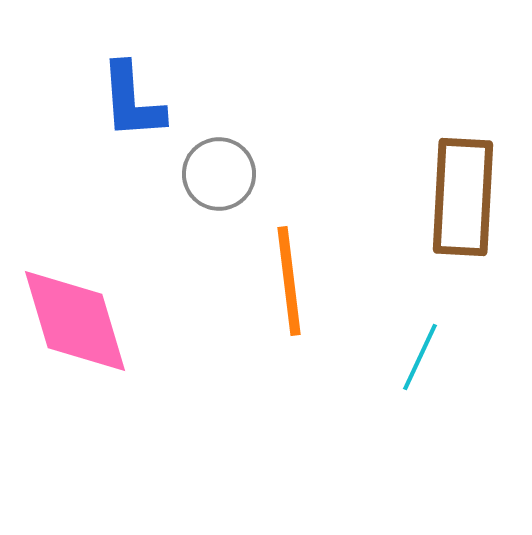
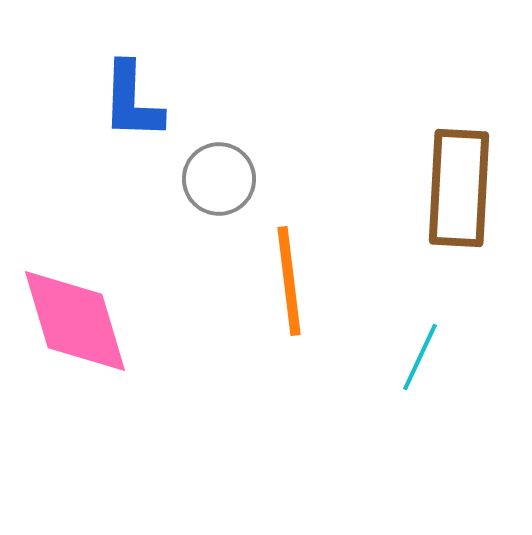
blue L-shape: rotated 6 degrees clockwise
gray circle: moved 5 px down
brown rectangle: moved 4 px left, 9 px up
